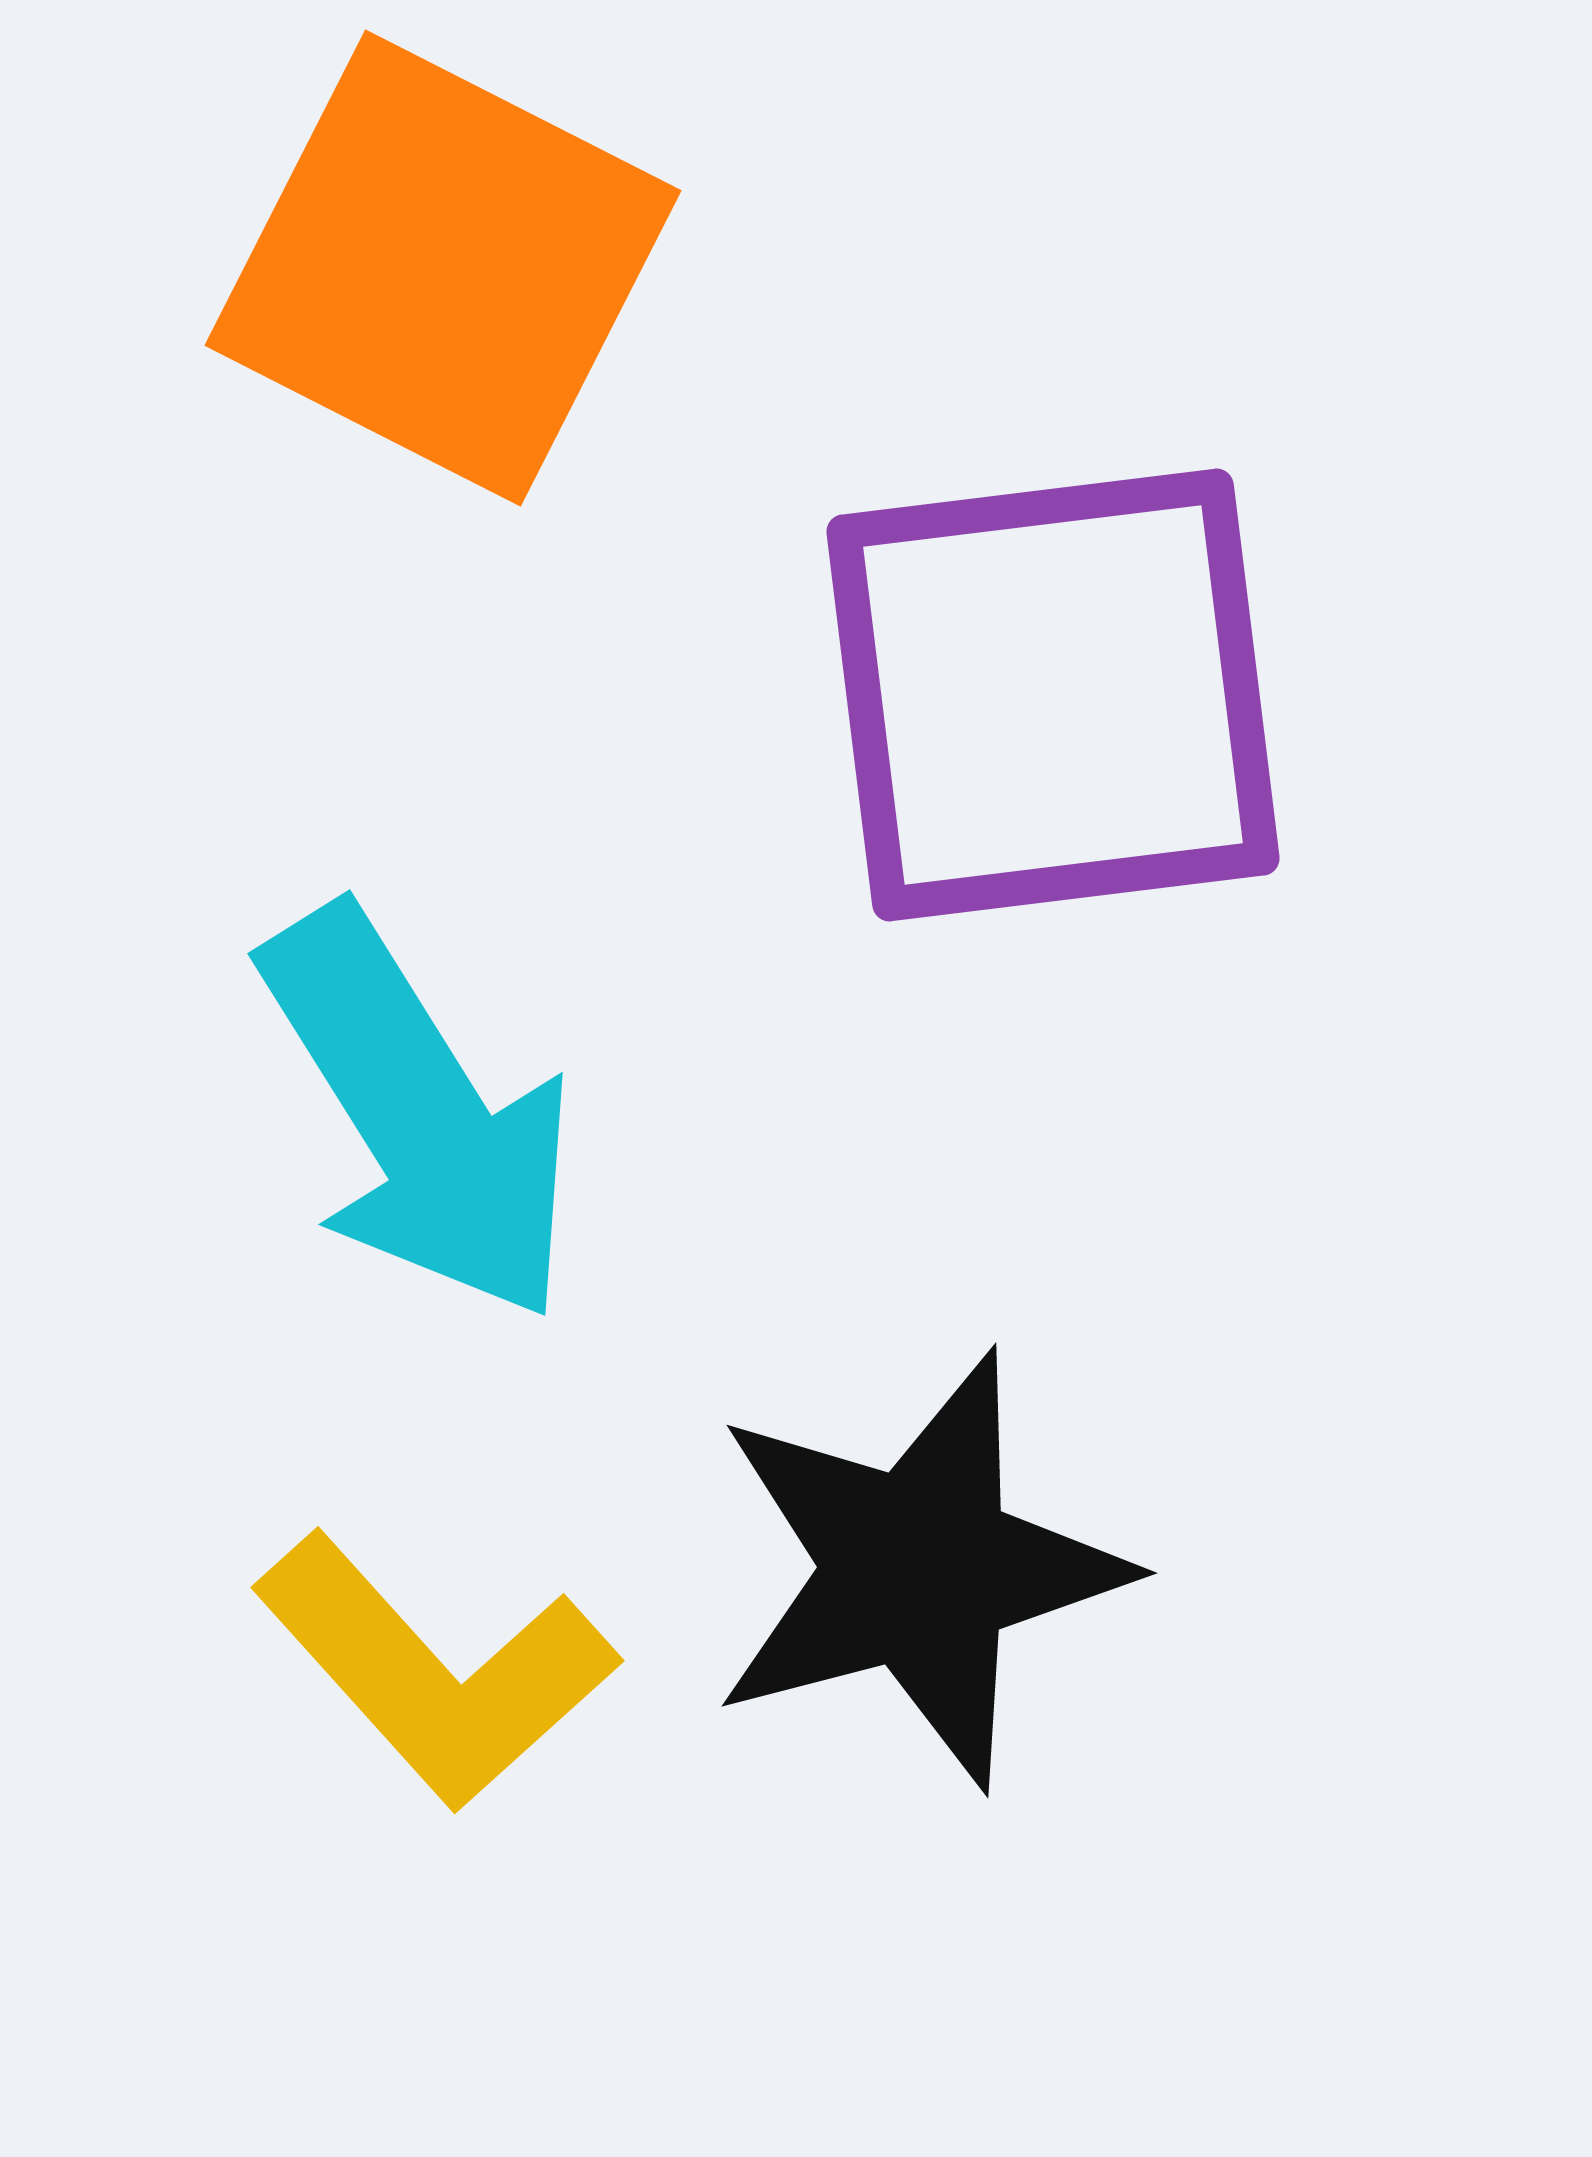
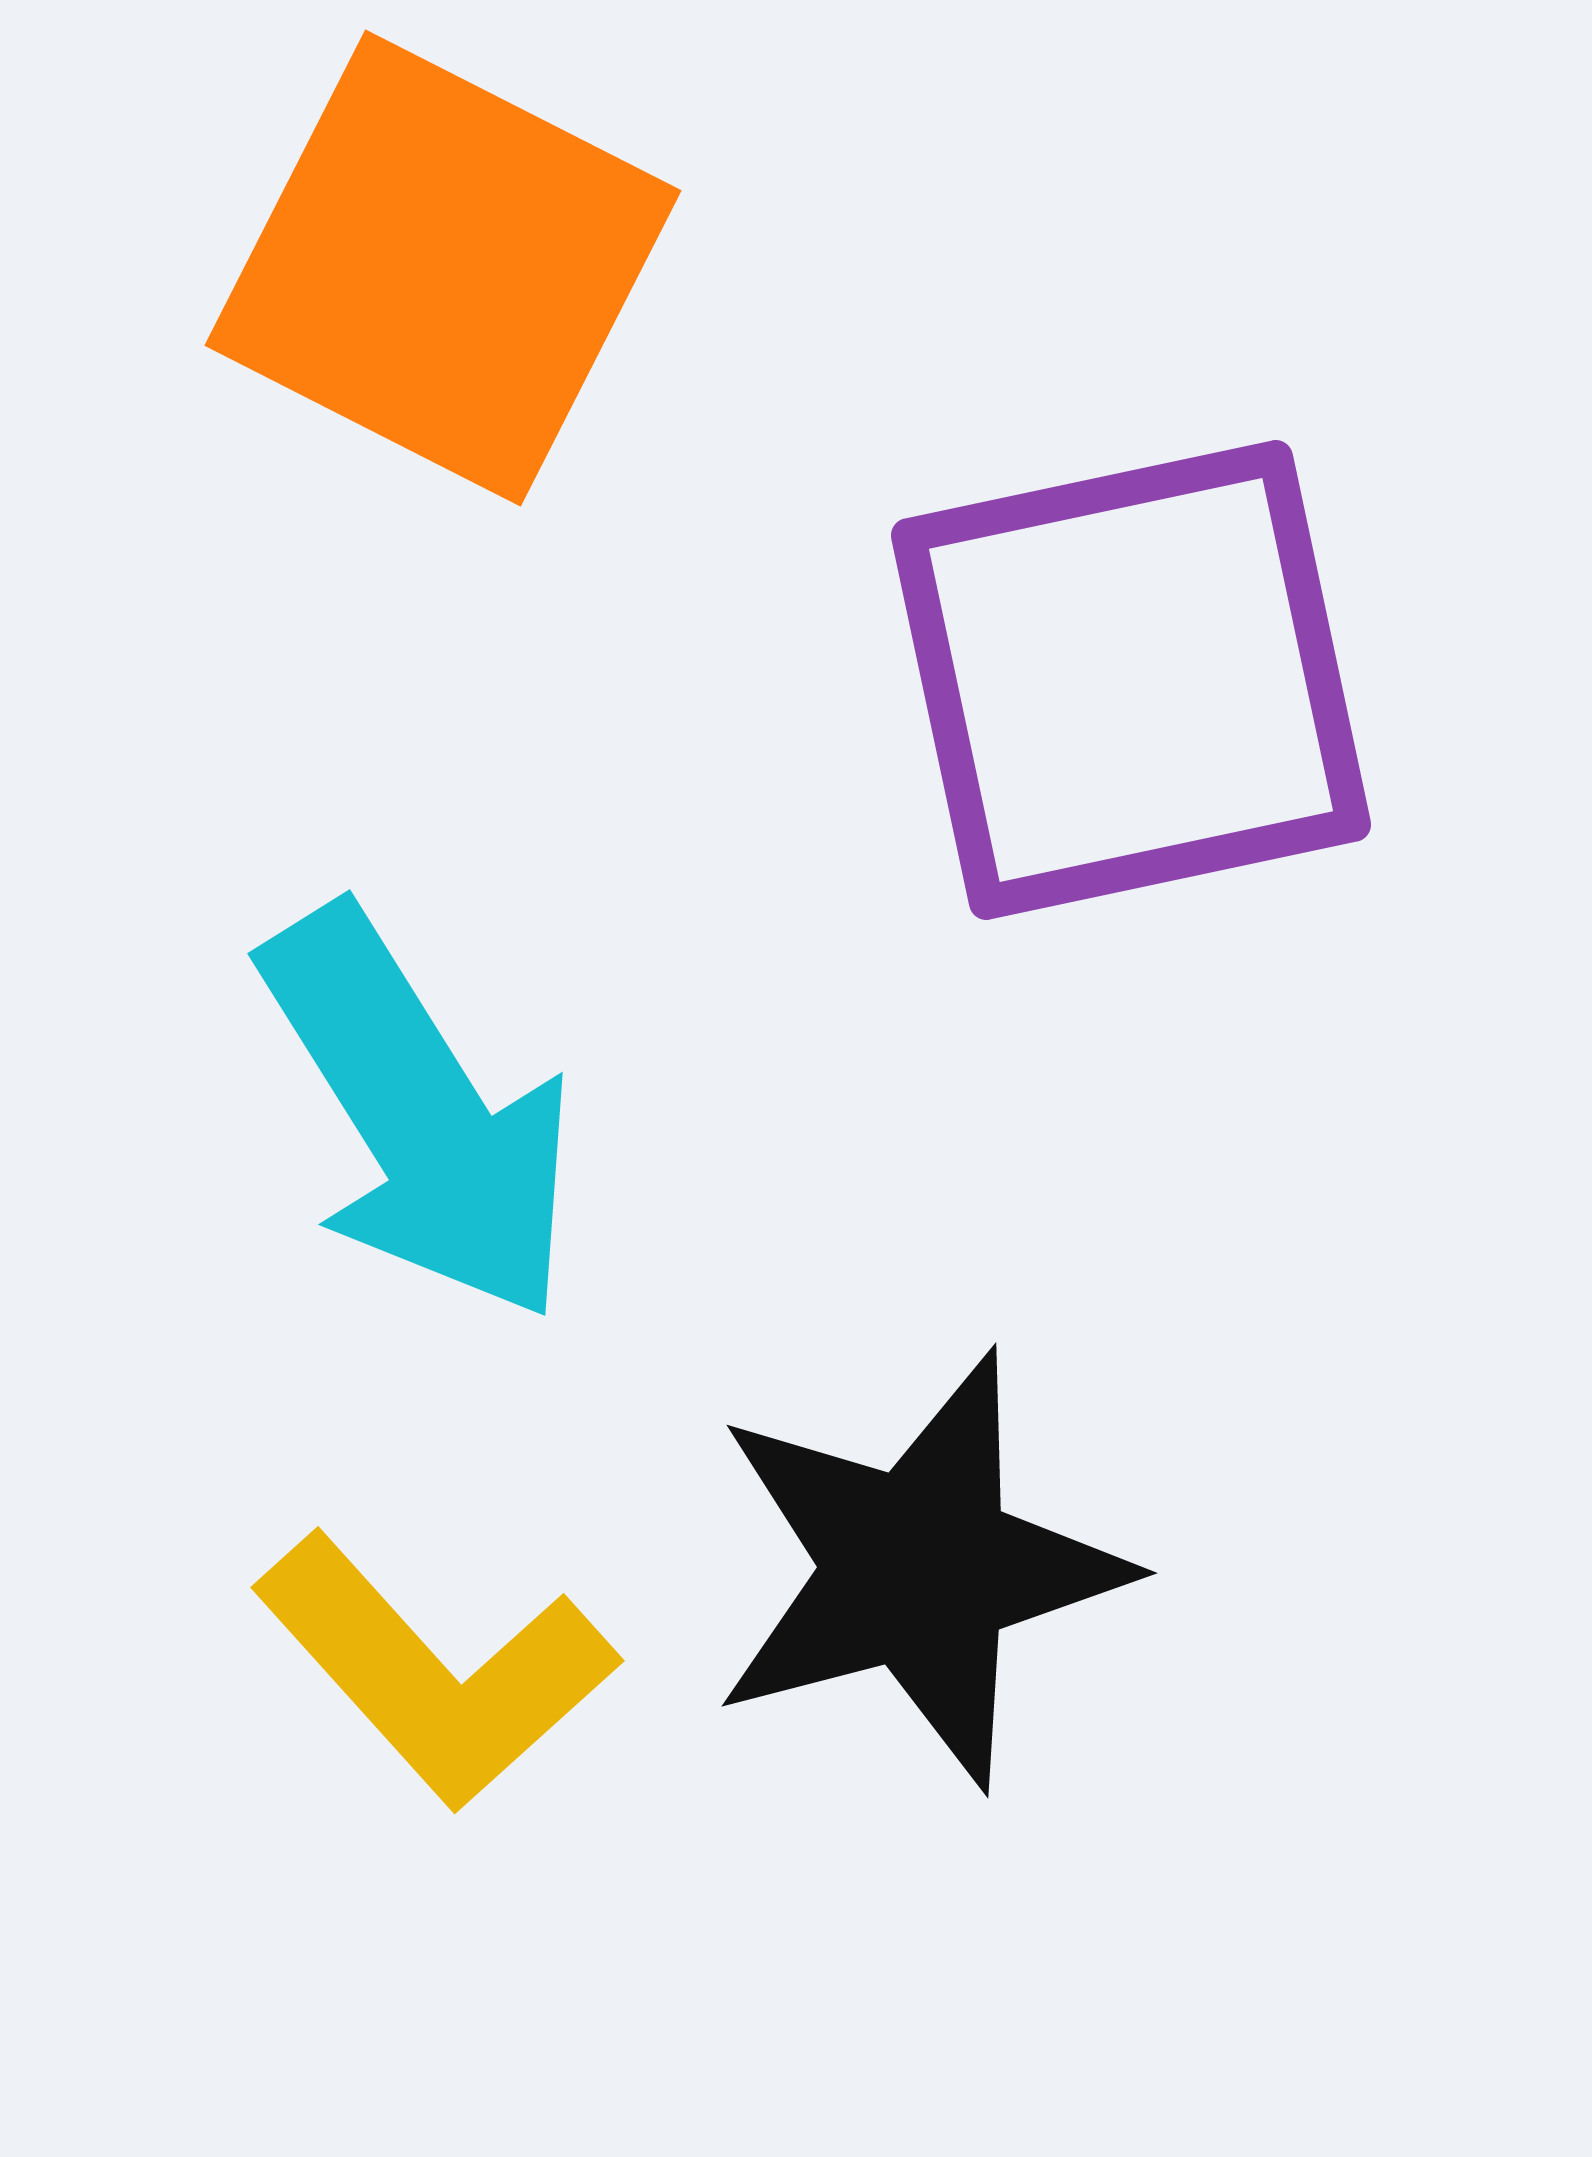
purple square: moved 78 px right, 15 px up; rotated 5 degrees counterclockwise
